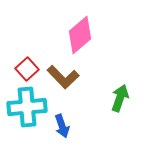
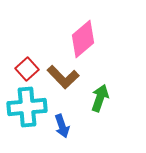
pink diamond: moved 3 px right, 4 px down
green arrow: moved 20 px left
